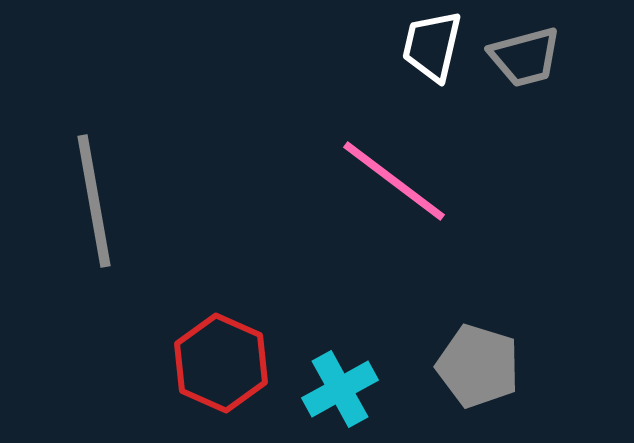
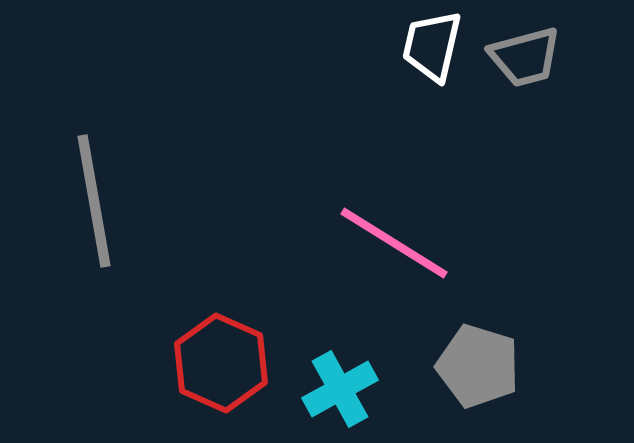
pink line: moved 62 px down; rotated 5 degrees counterclockwise
